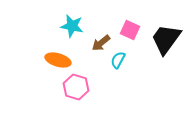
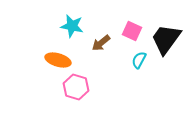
pink square: moved 2 px right, 1 px down
cyan semicircle: moved 21 px right
